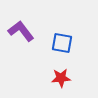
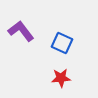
blue square: rotated 15 degrees clockwise
